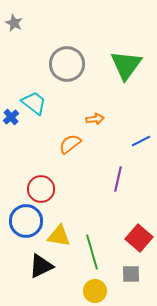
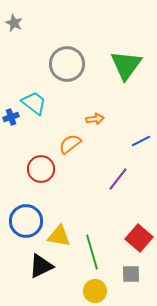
blue cross: rotated 21 degrees clockwise
purple line: rotated 25 degrees clockwise
red circle: moved 20 px up
